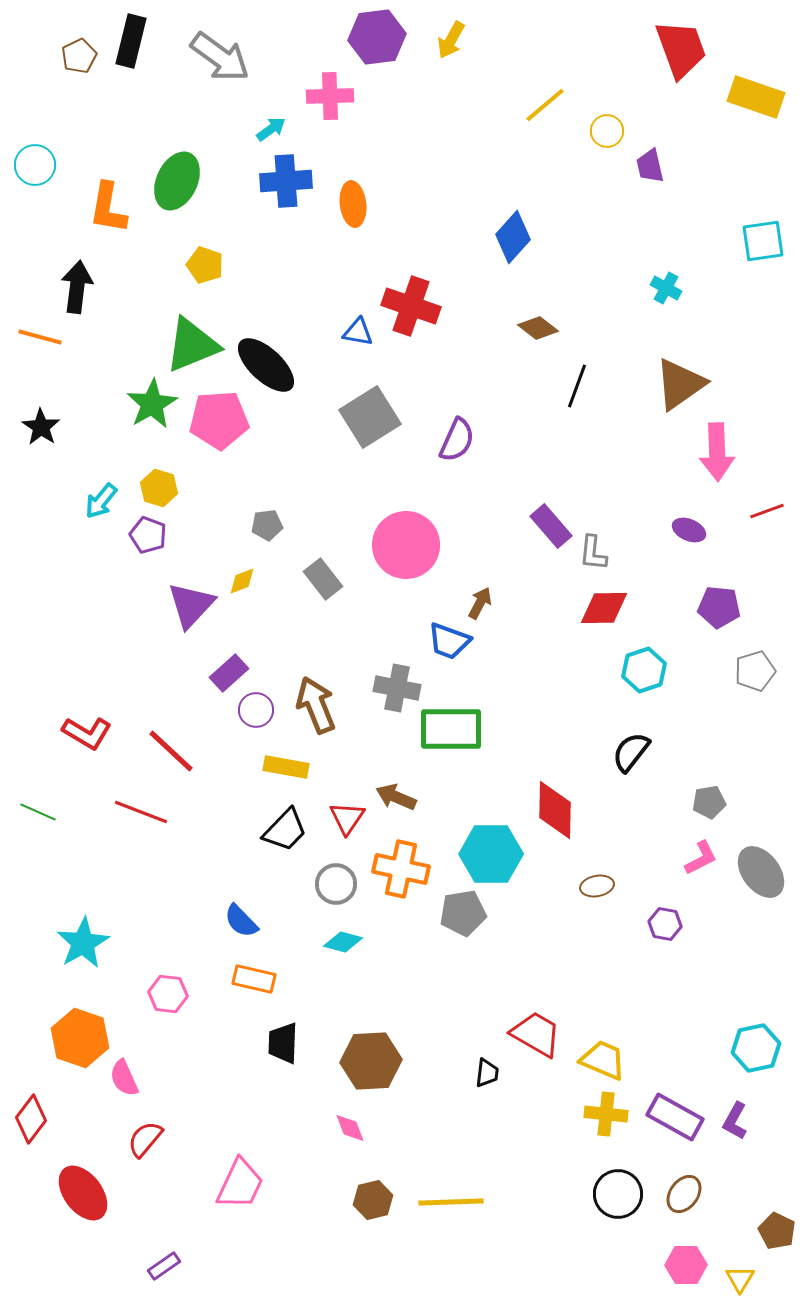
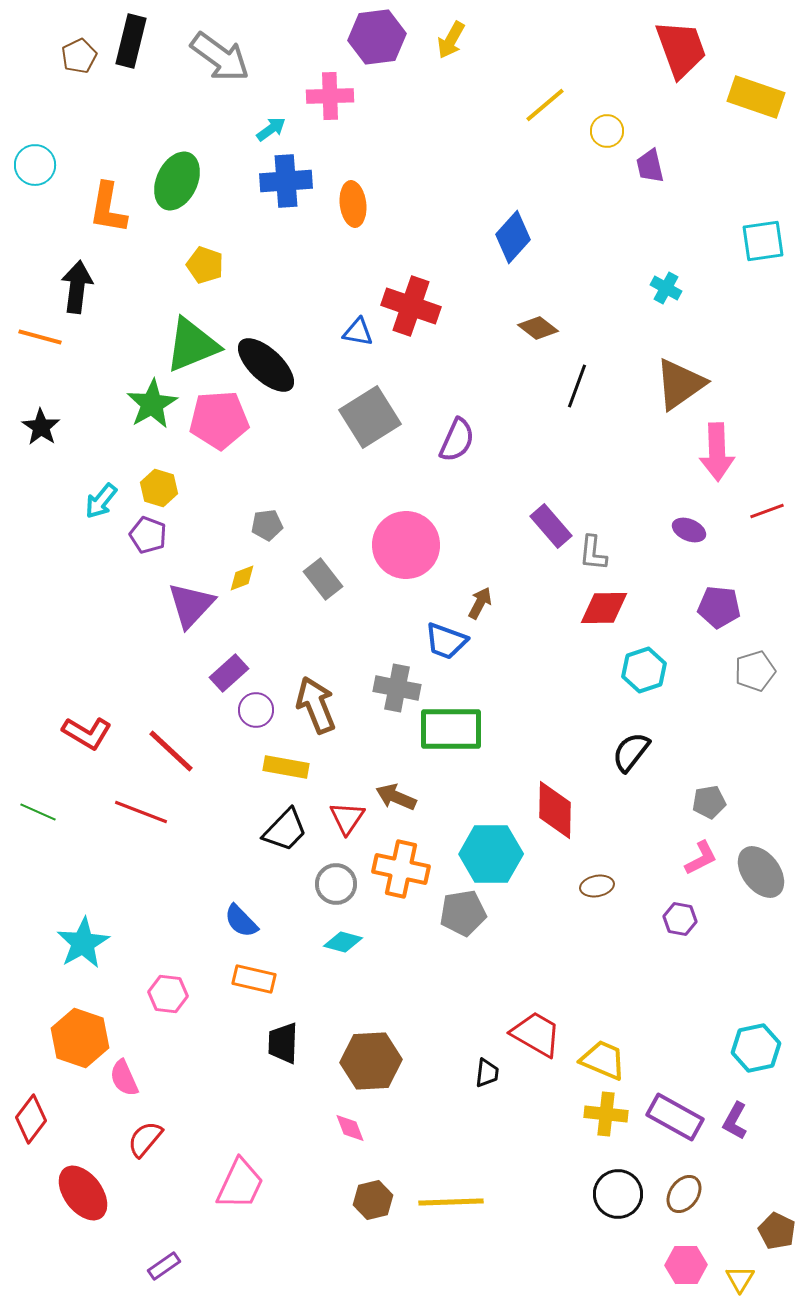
yellow diamond at (242, 581): moved 3 px up
blue trapezoid at (449, 641): moved 3 px left
purple hexagon at (665, 924): moved 15 px right, 5 px up
